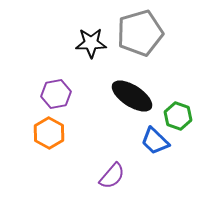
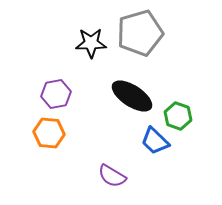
orange hexagon: rotated 24 degrees counterclockwise
purple semicircle: rotated 80 degrees clockwise
